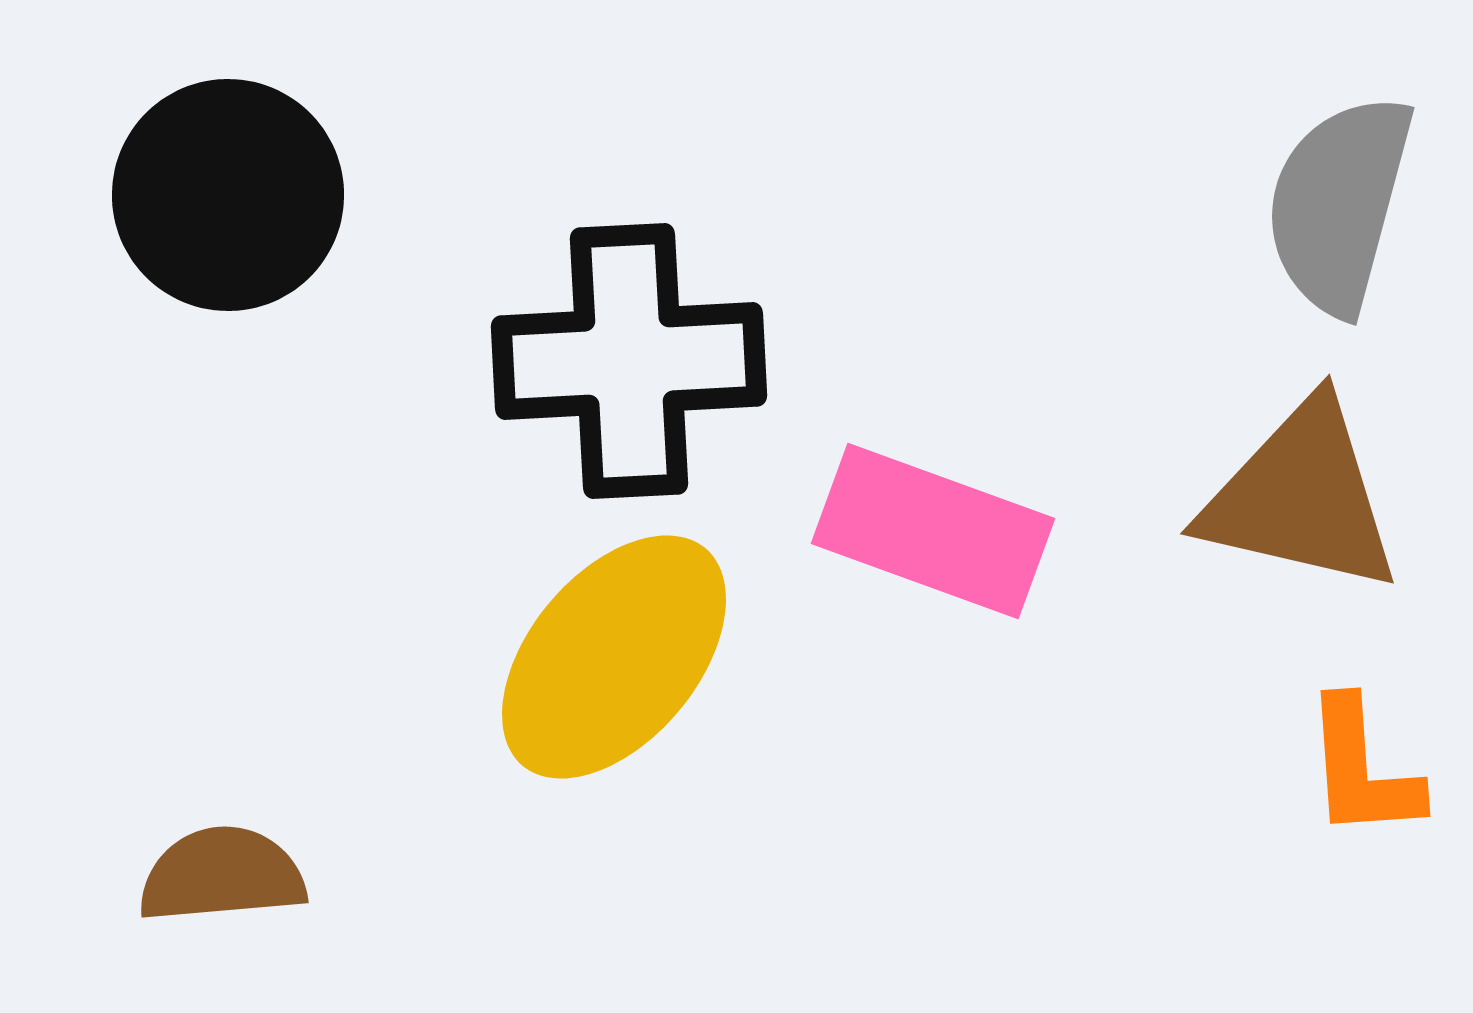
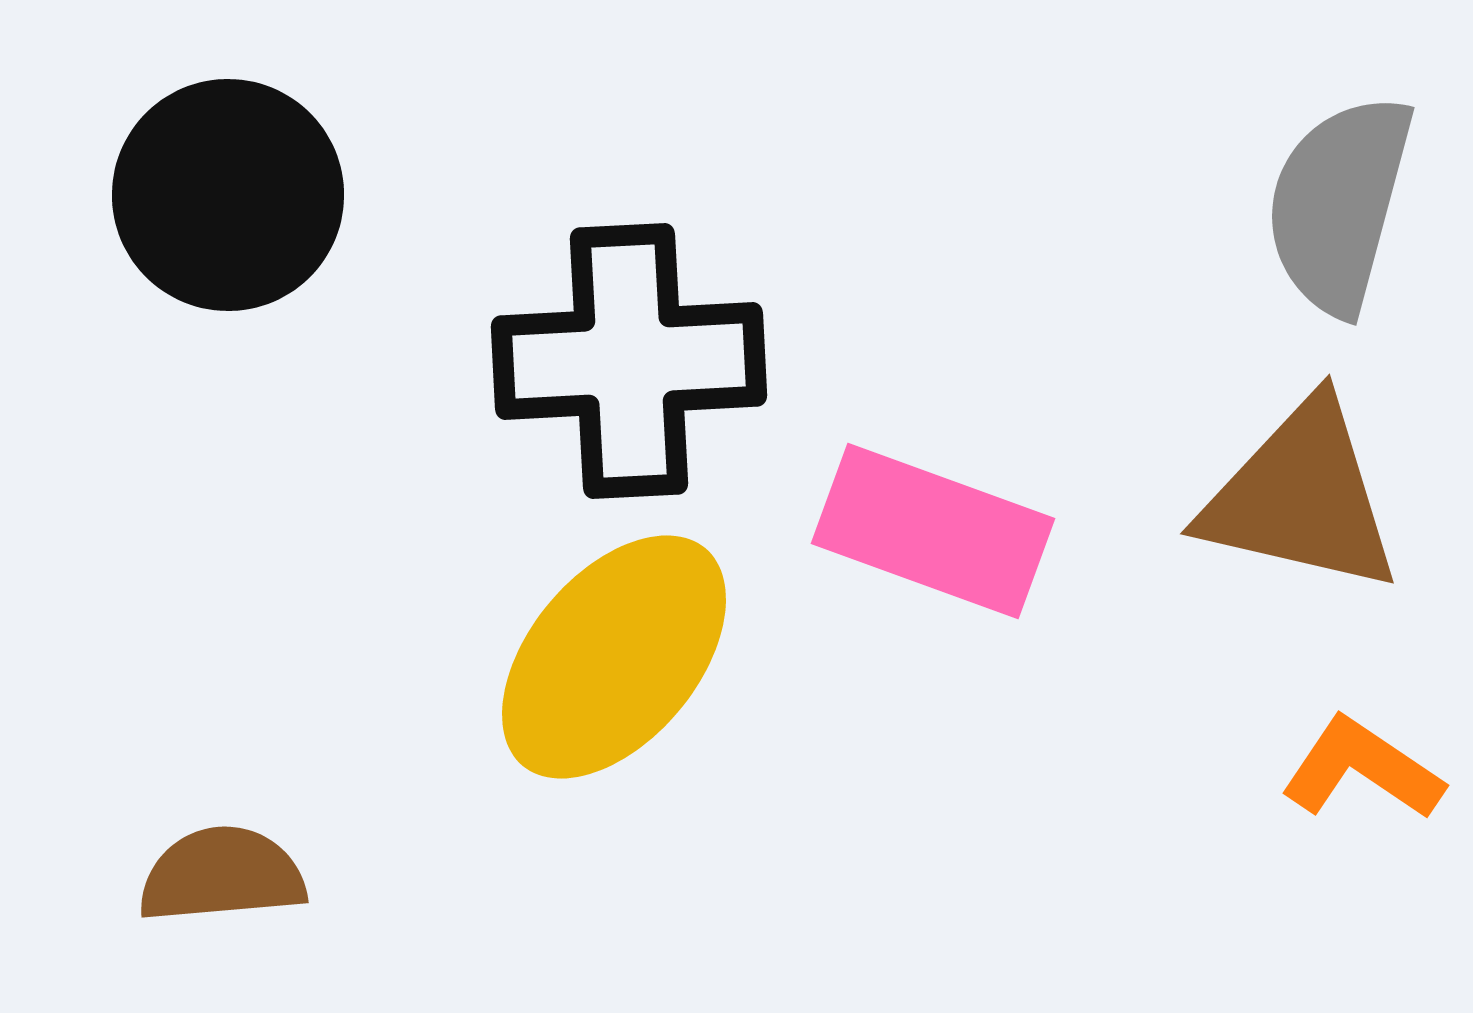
orange L-shape: rotated 128 degrees clockwise
